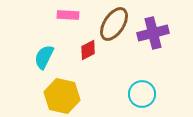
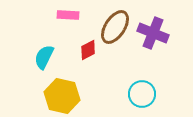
brown ellipse: moved 1 px right, 3 px down
purple cross: rotated 36 degrees clockwise
